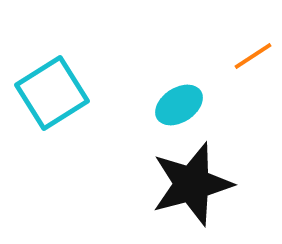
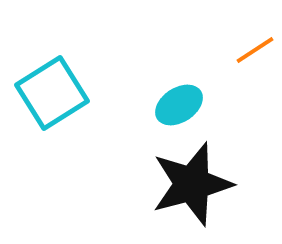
orange line: moved 2 px right, 6 px up
